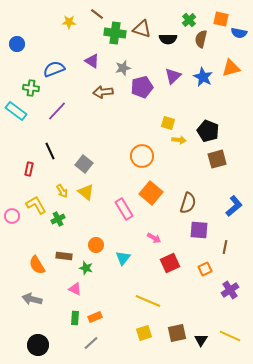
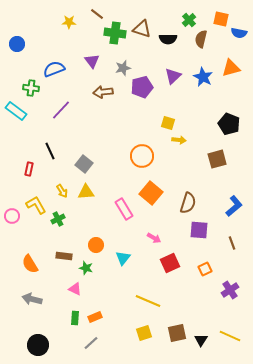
purple triangle at (92, 61): rotated 21 degrees clockwise
purple line at (57, 111): moved 4 px right, 1 px up
black pentagon at (208, 131): moved 21 px right, 7 px up
yellow triangle at (86, 192): rotated 42 degrees counterclockwise
brown line at (225, 247): moved 7 px right, 4 px up; rotated 32 degrees counterclockwise
orange semicircle at (37, 265): moved 7 px left, 1 px up
